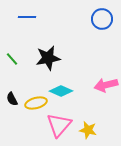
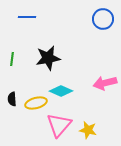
blue circle: moved 1 px right
green line: rotated 48 degrees clockwise
pink arrow: moved 1 px left, 2 px up
black semicircle: rotated 24 degrees clockwise
